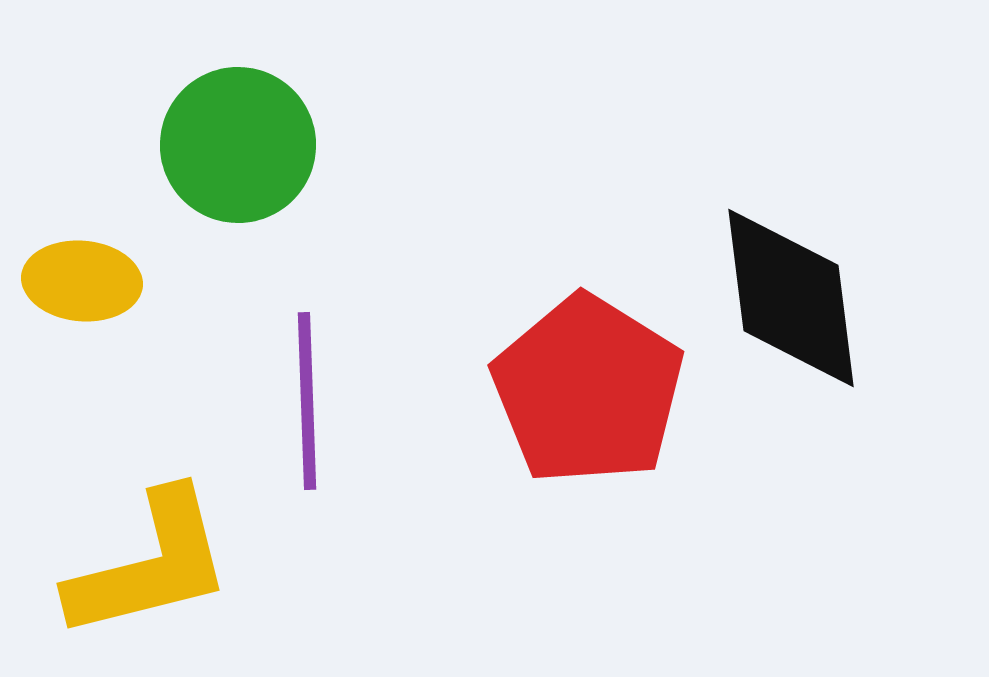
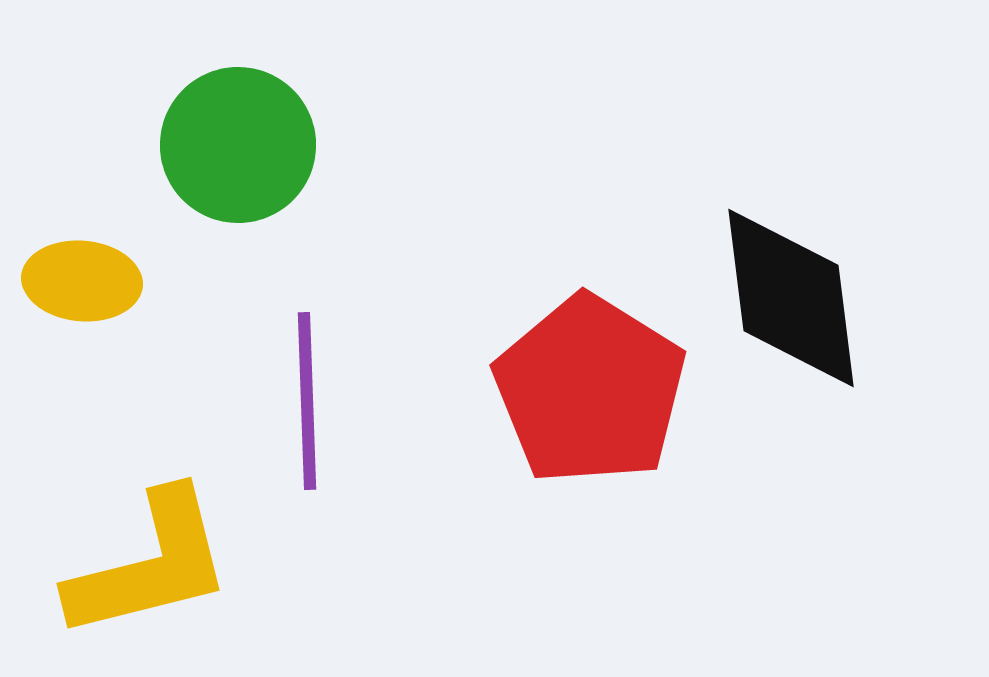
red pentagon: moved 2 px right
